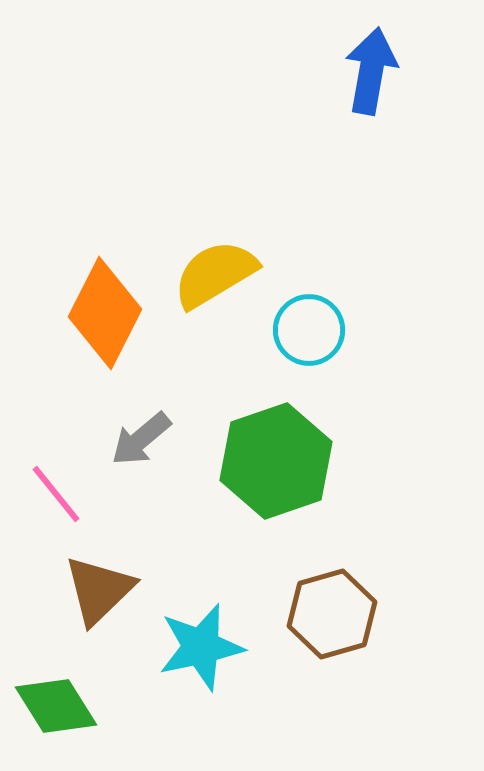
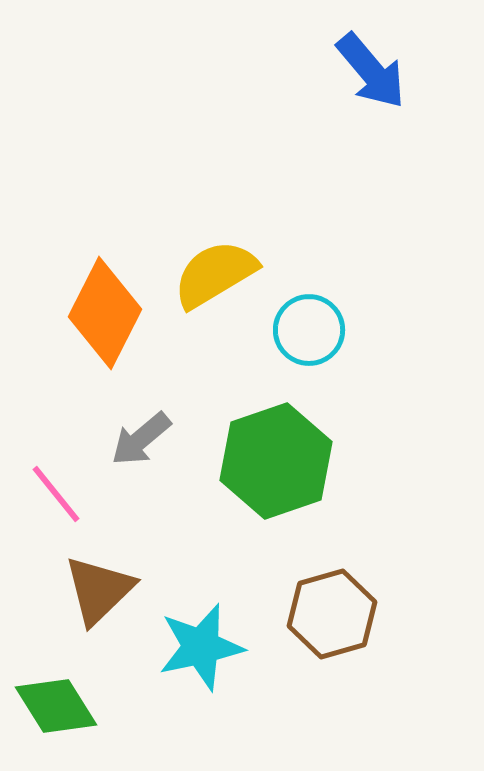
blue arrow: rotated 130 degrees clockwise
